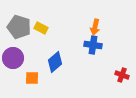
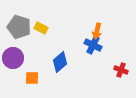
orange arrow: moved 2 px right, 4 px down
blue cross: rotated 18 degrees clockwise
blue diamond: moved 5 px right
red cross: moved 1 px left, 5 px up
